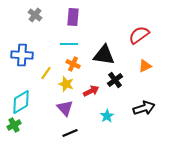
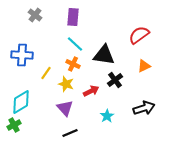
cyan line: moved 6 px right; rotated 42 degrees clockwise
orange triangle: moved 1 px left
